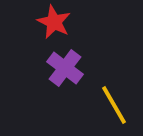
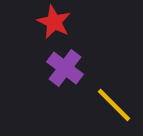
yellow line: rotated 15 degrees counterclockwise
